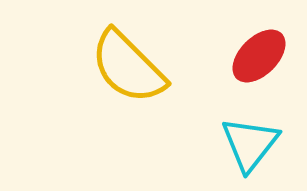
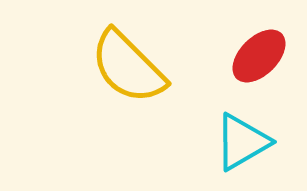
cyan triangle: moved 8 px left, 2 px up; rotated 22 degrees clockwise
